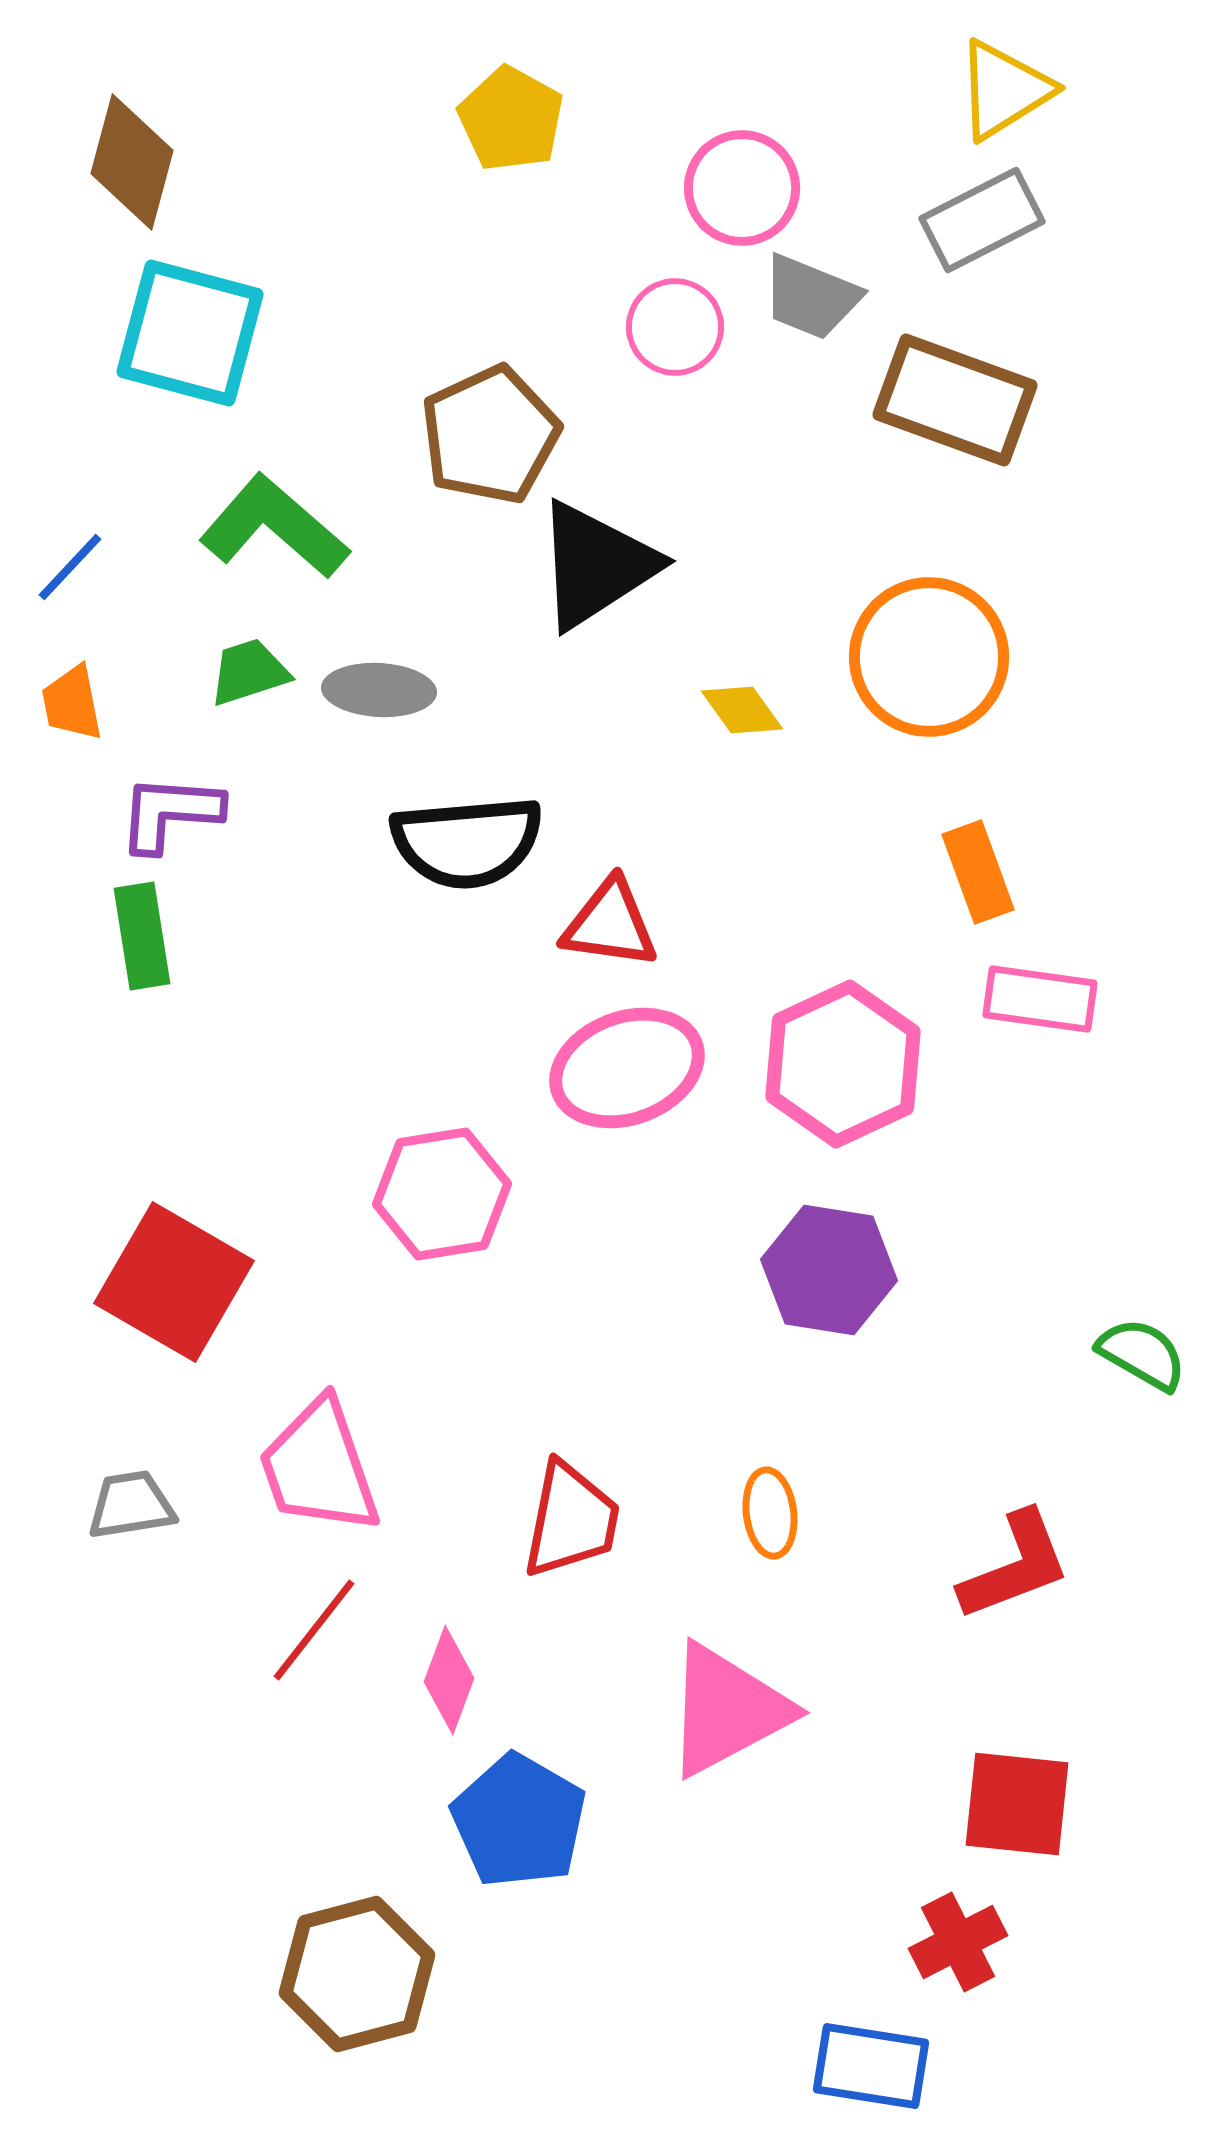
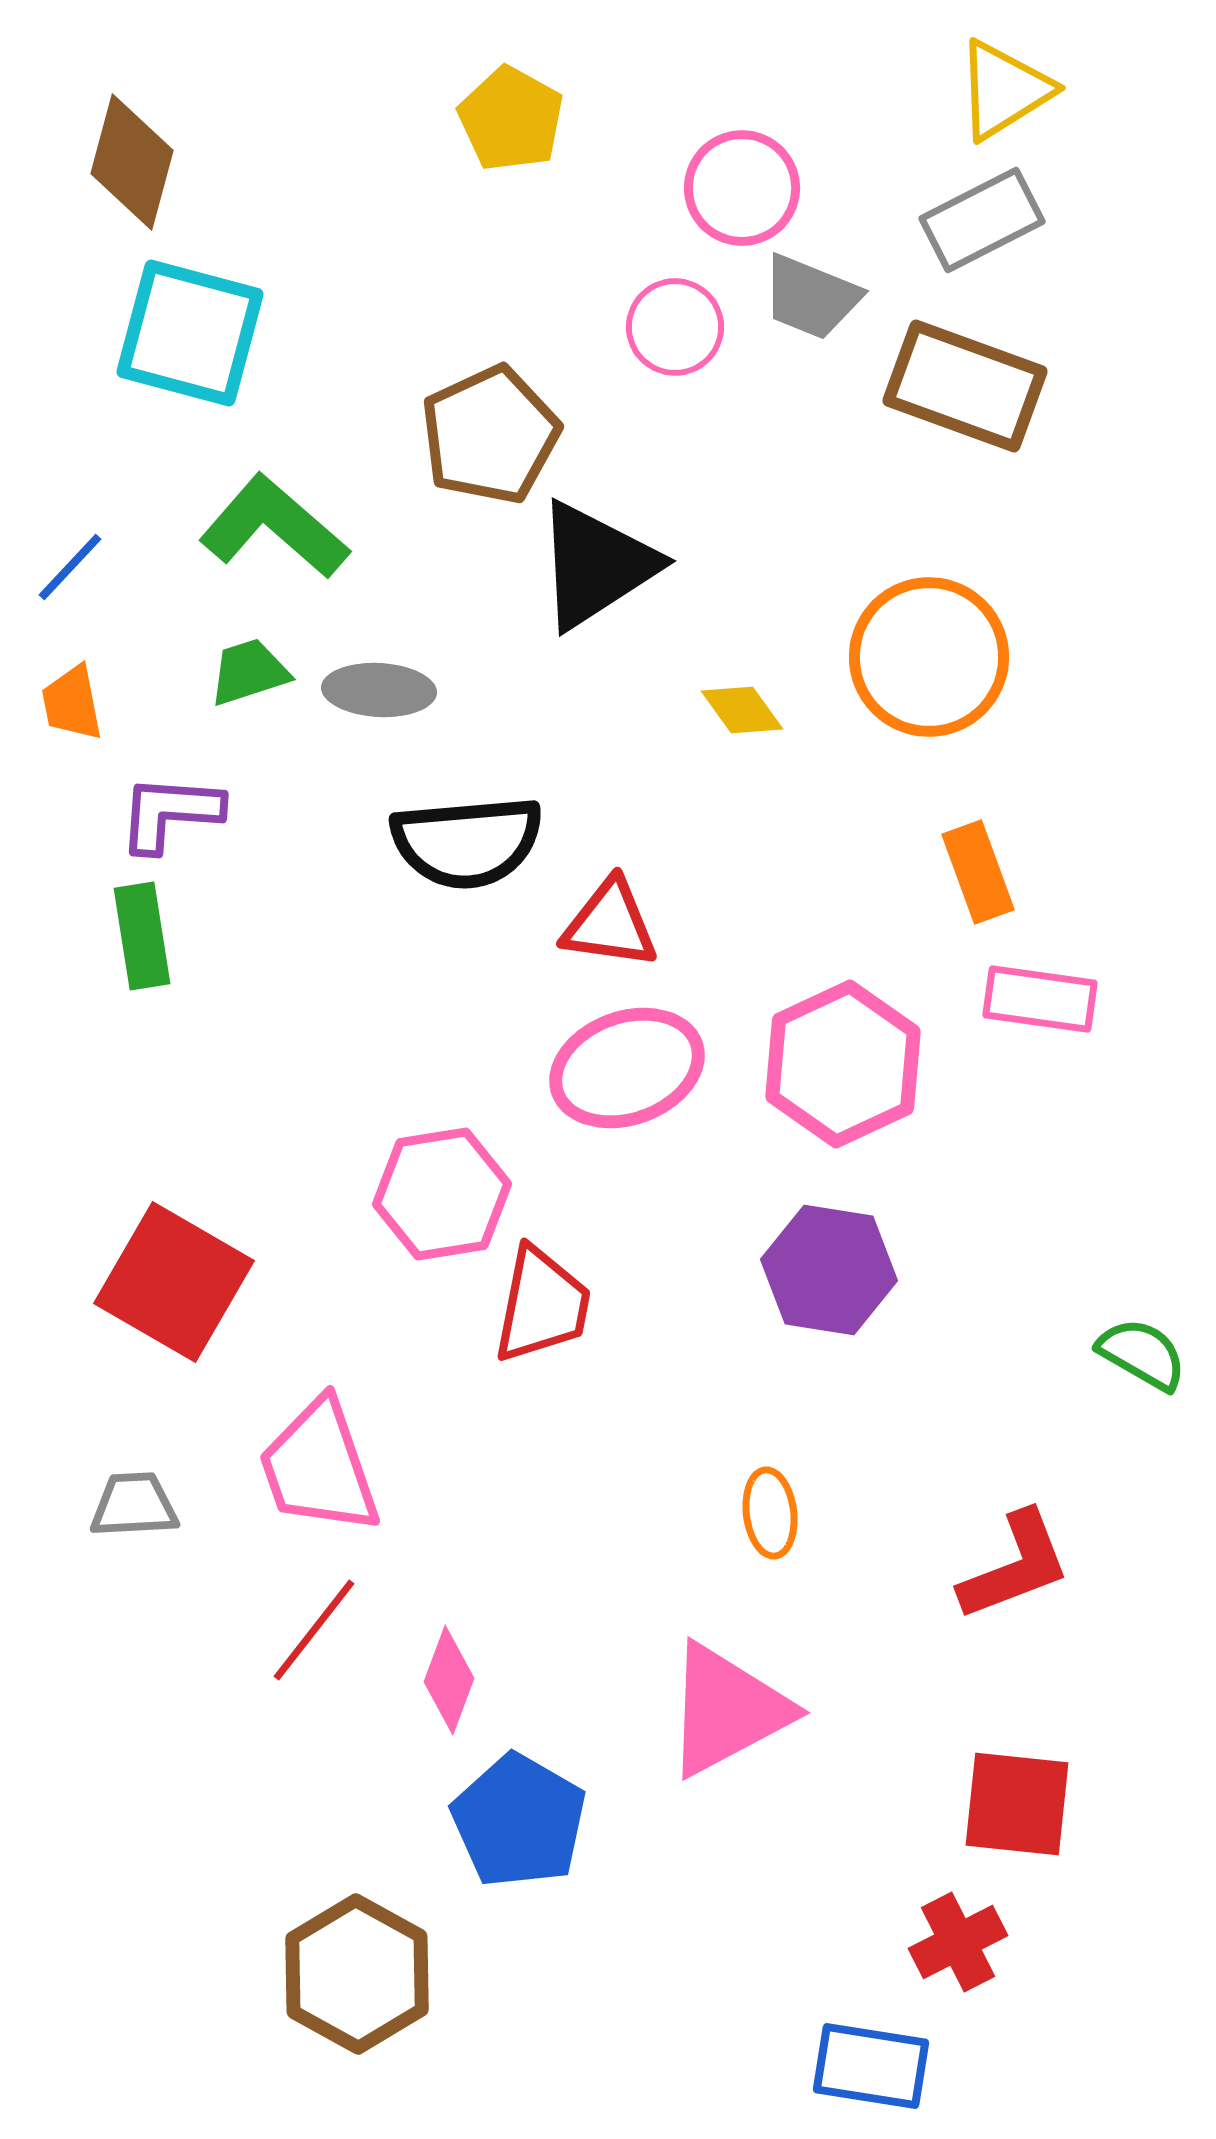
brown rectangle at (955, 400): moved 10 px right, 14 px up
gray trapezoid at (131, 1505): moved 3 px right; rotated 6 degrees clockwise
red trapezoid at (571, 1520): moved 29 px left, 215 px up
brown hexagon at (357, 1974): rotated 16 degrees counterclockwise
